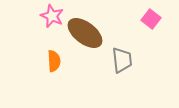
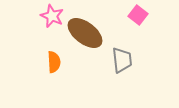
pink square: moved 13 px left, 4 px up
orange semicircle: moved 1 px down
